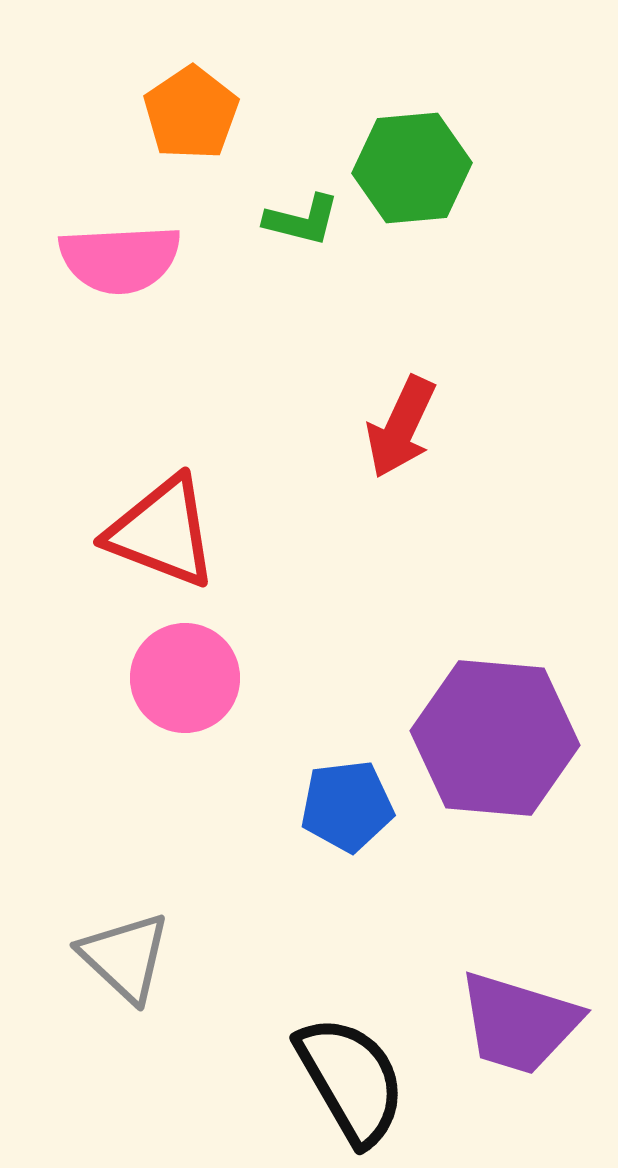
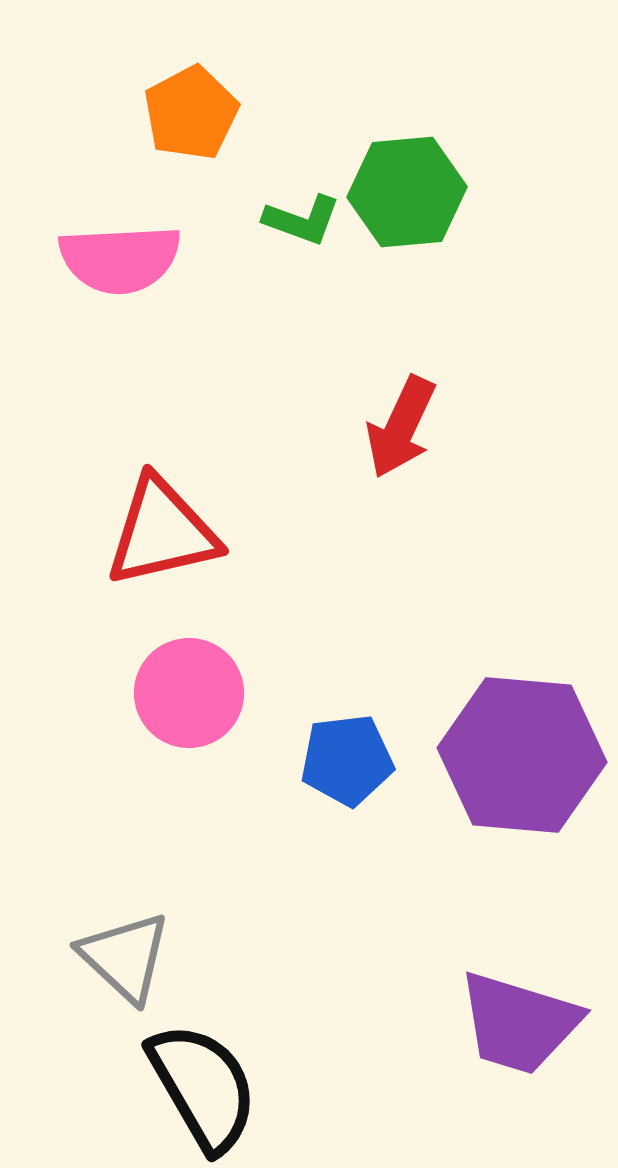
orange pentagon: rotated 6 degrees clockwise
green hexagon: moved 5 px left, 24 px down
green L-shape: rotated 6 degrees clockwise
red triangle: rotated 34 degrees counterclockwise
pink circle: moved 4 px right, 15 px down
purple hexagon: moved 27 px right, 17 px down
blue pentagon: moved 46 px up
black semicircle: moved 148 px left, 7 px down
